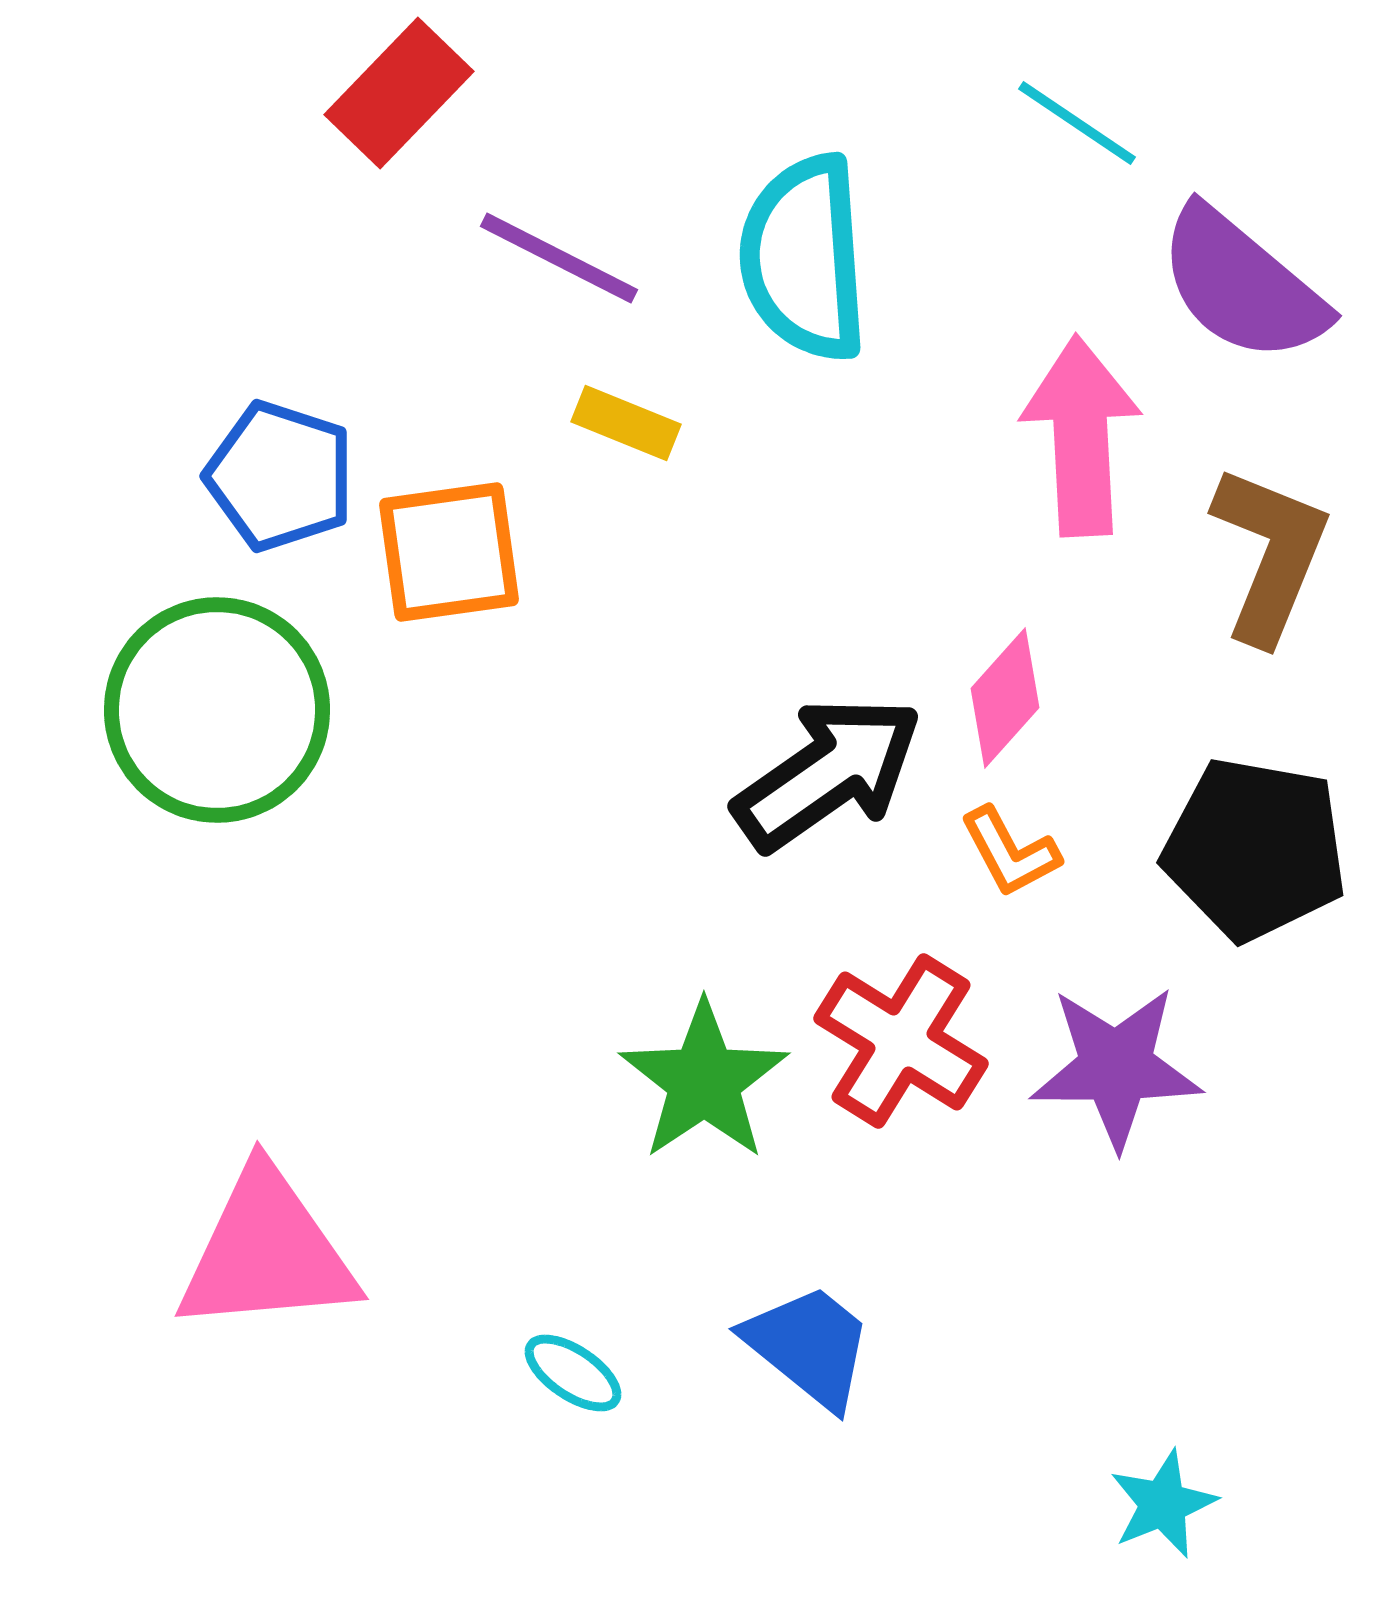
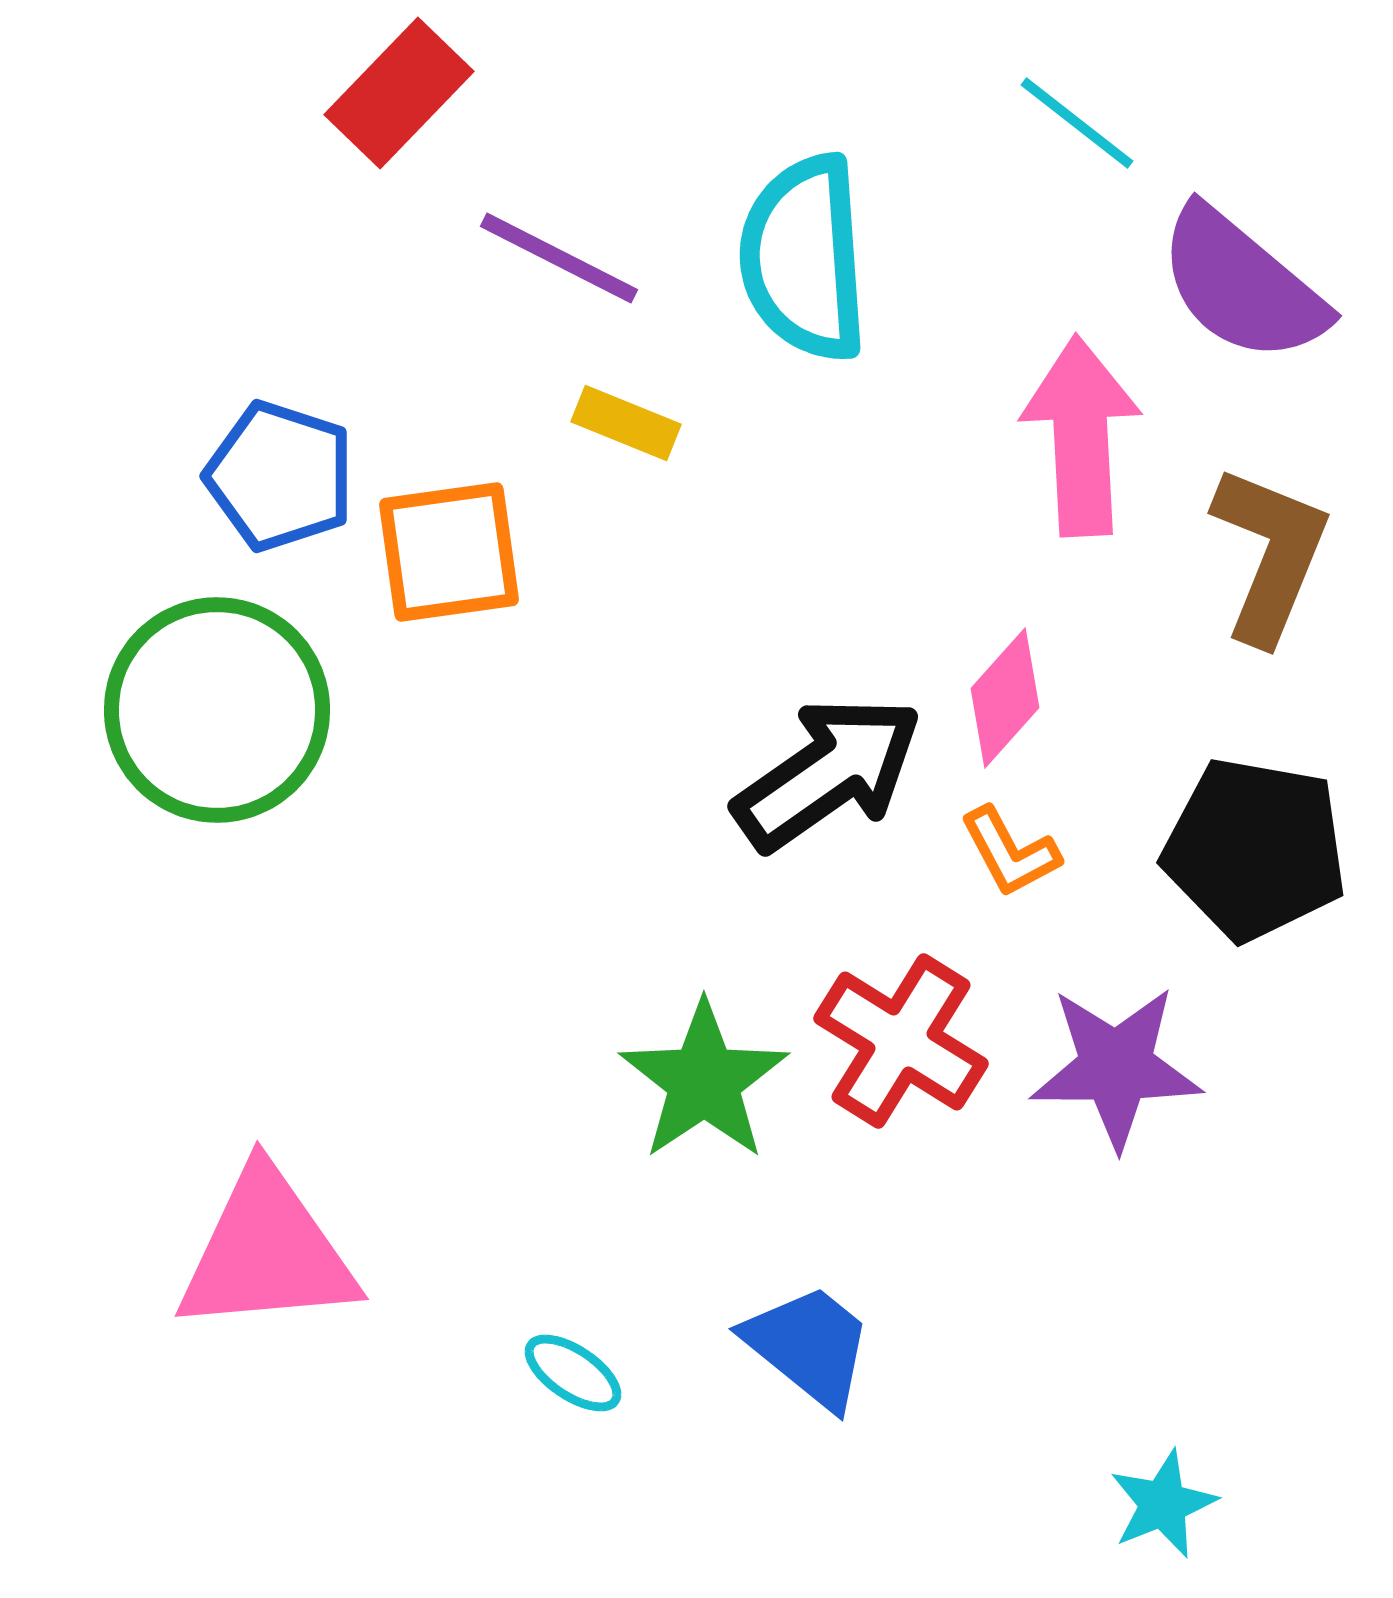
cyan line: rotated 4 degrees clockwise
